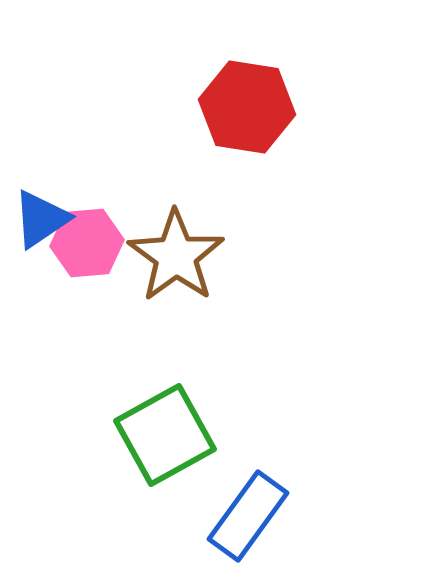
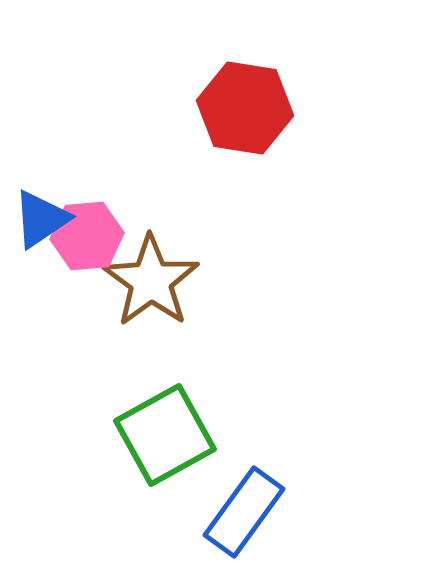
red hexagon: moved 2 px left, 1 px down
pink hexagon: moved 7 px up
brown star: moved 25 px left, 25 px down
blue rectangle: moved 4 px left, 4 px up
